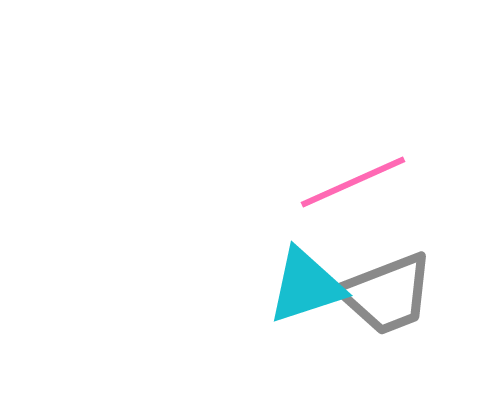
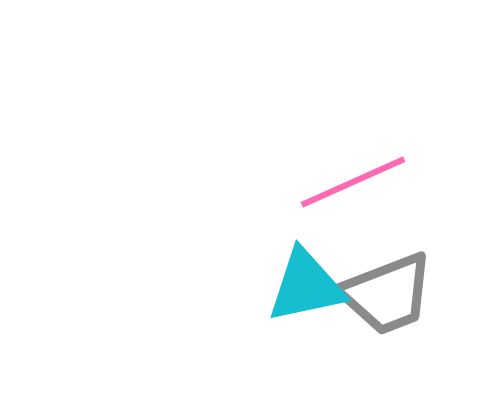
cyan triangle: rotated 6 degrees clockwise
